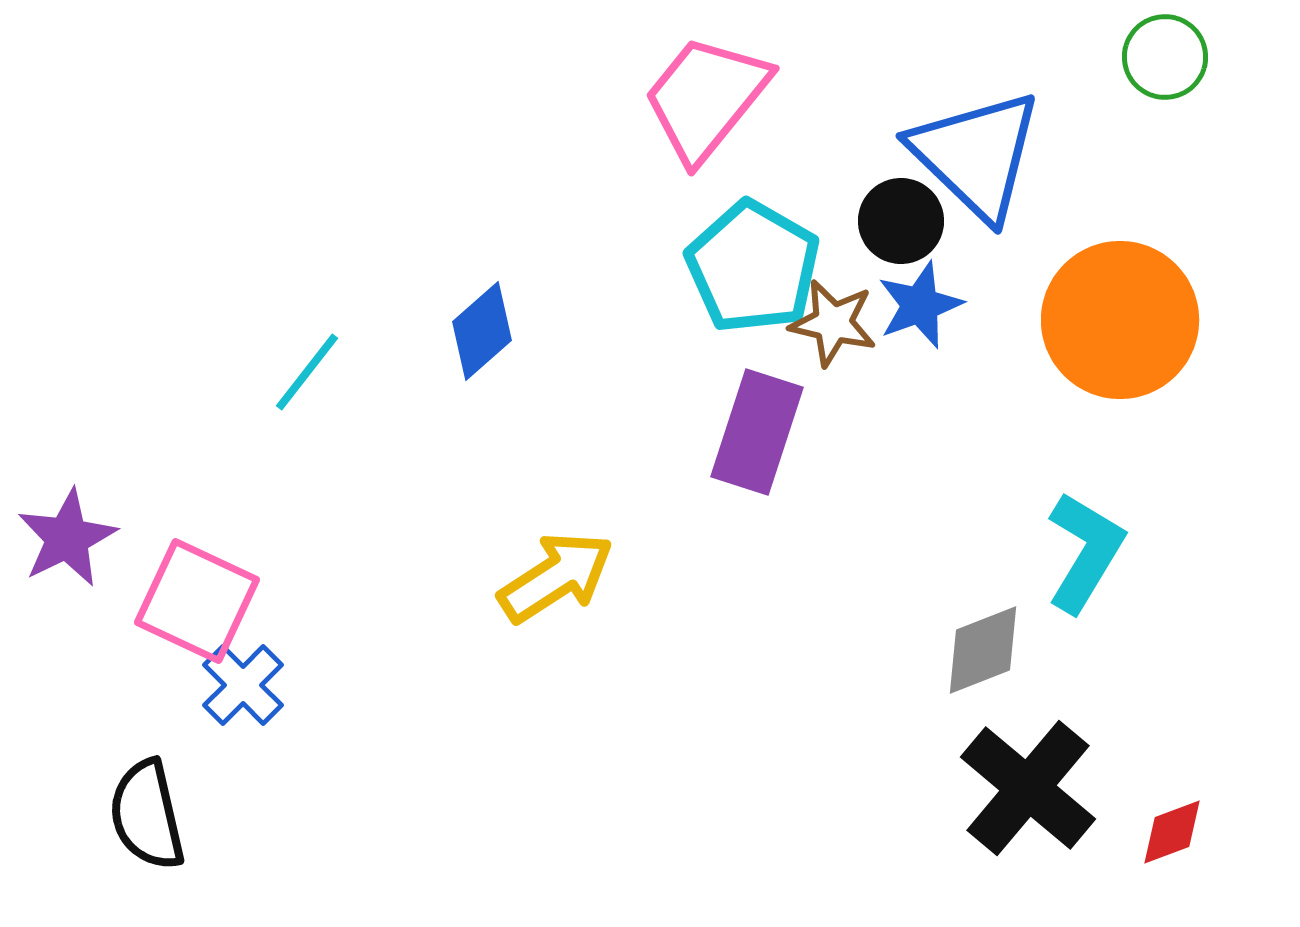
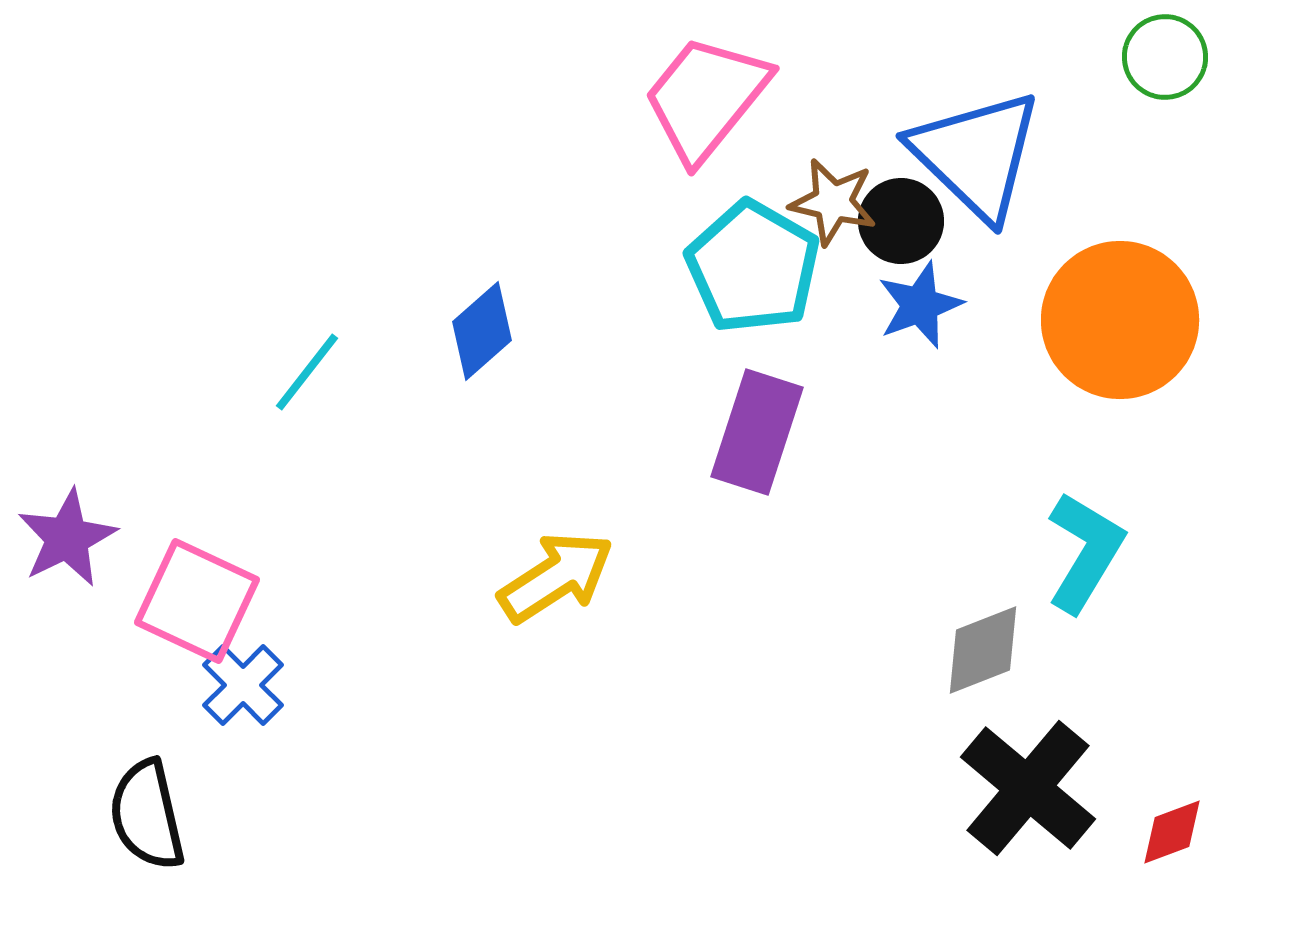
brown star: moved 121 px up
